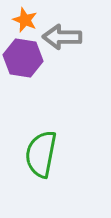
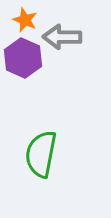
purple hexagon: rotated 15 degrees clockwise
